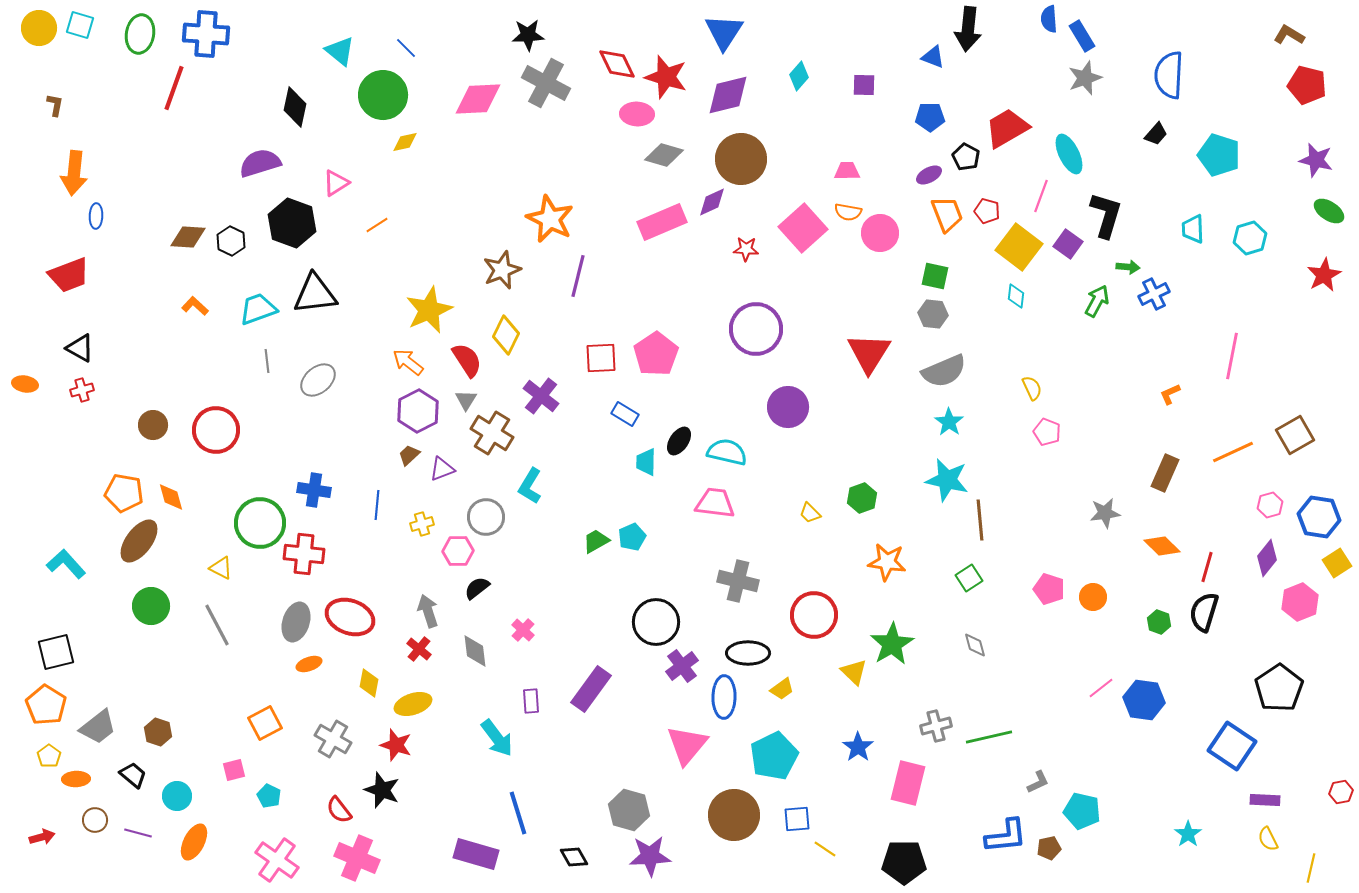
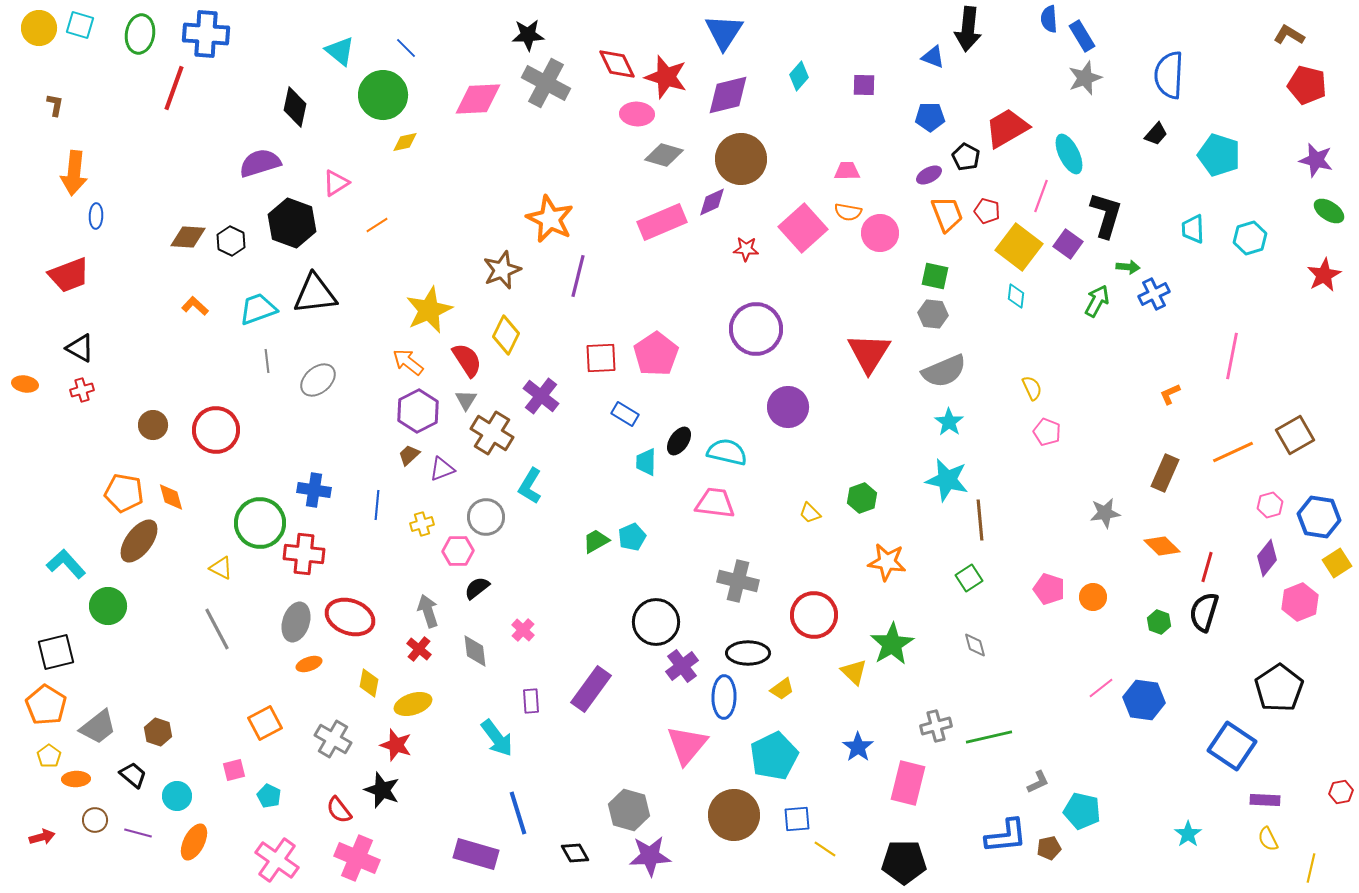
green circle at (151, 606): moved 43 px left
gray line at (217, 625): moved 4 px down
black diamond at (574, 857): moved 1 px right, 4 px up
